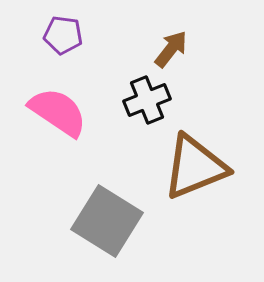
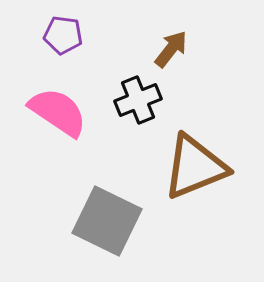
black cross: moved 9 px left
gray square: rotated 6 degrees counterclockwise
